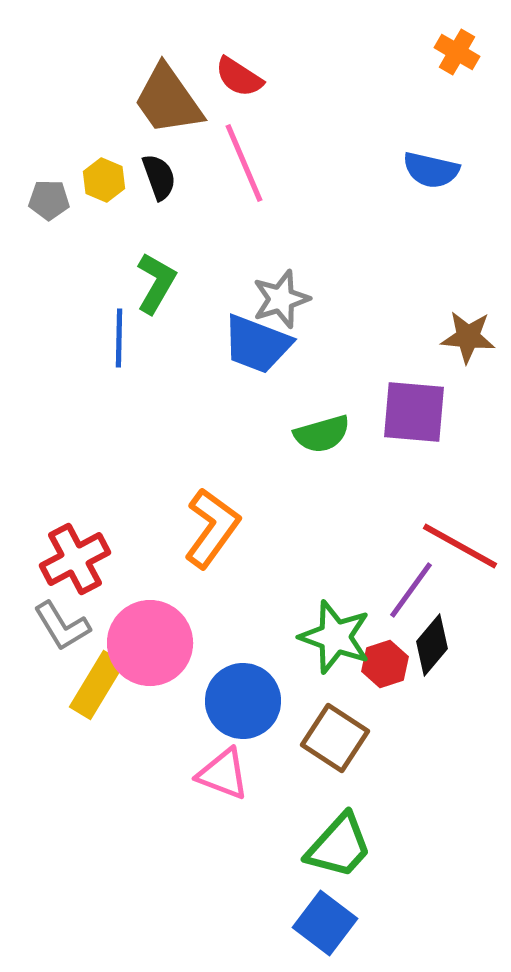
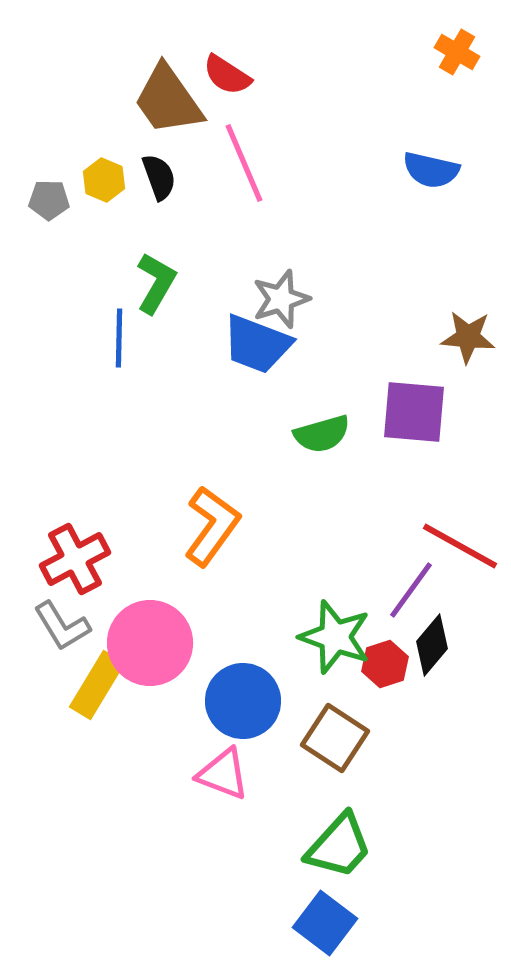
red semicircle: moved 12 px left, 2 px up
orange L-shape: moved 2 px up
